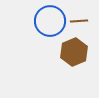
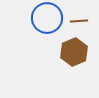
blue circle: moved 3 px left, 3 px up
